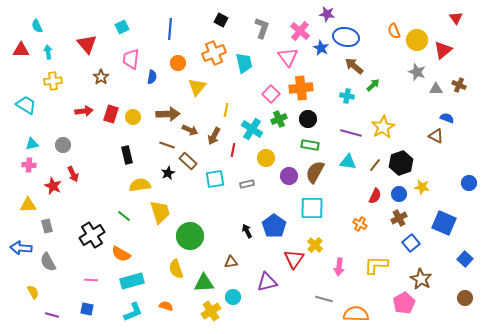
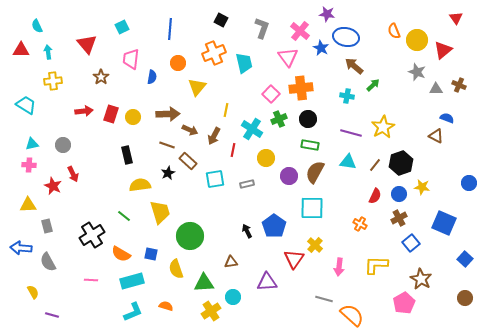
purple triangle at (267, 282): rotated 10 degrees clockwise
blue square at (87, 309): moved 64 px right, 55 px up
orange semicircle at (356, 314): moved 4 px left, 1 px down; rotated 40 degrees clockwise
